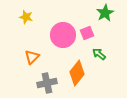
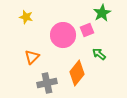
green star: moved 3 px left
pink square: moved 3 px up
